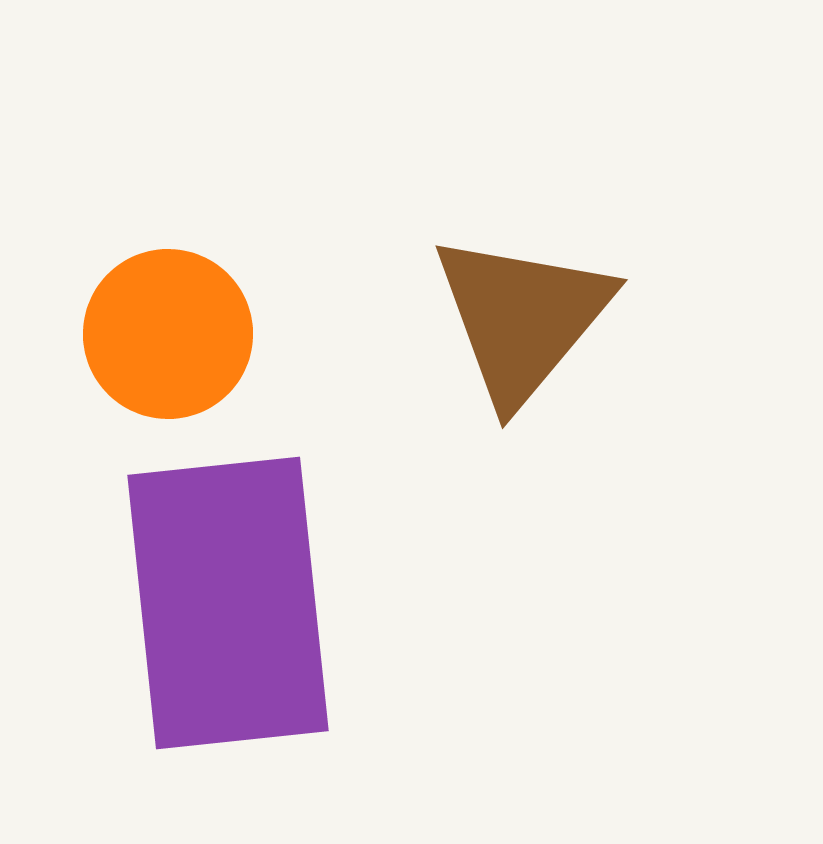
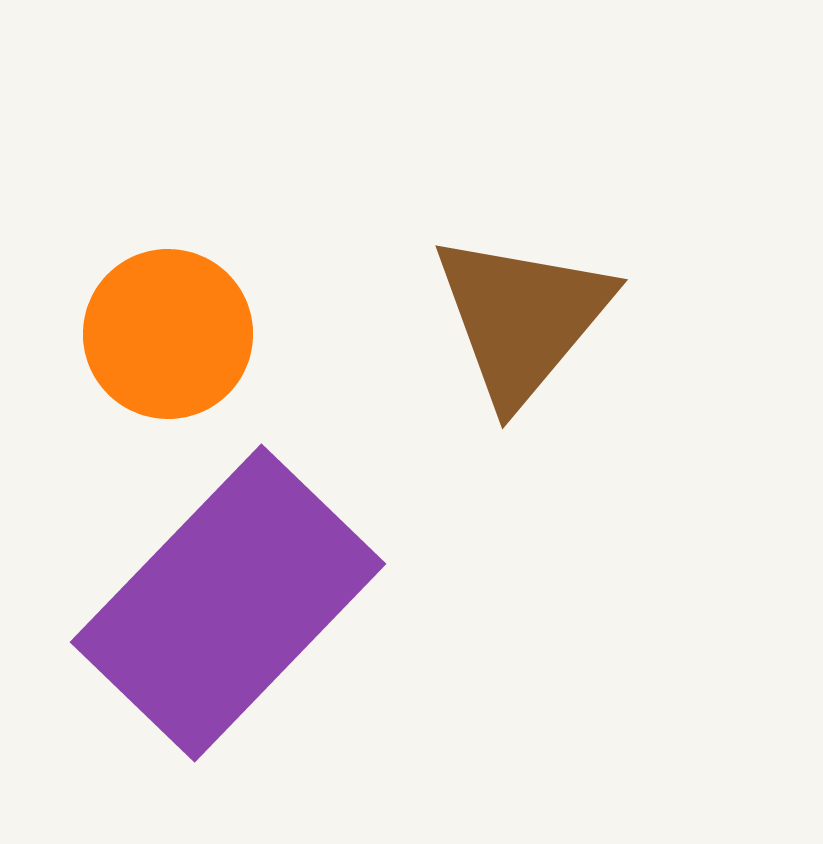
purple rectangle: rotated 50 degrees clockwise
